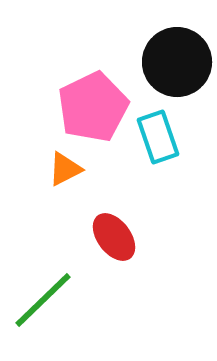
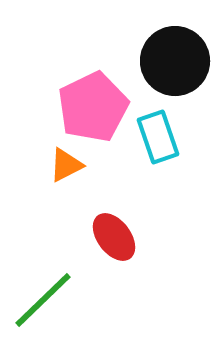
black circle: moved 2 px left, 1 px up
orange triangle: moved 1 px right, 4 px up
